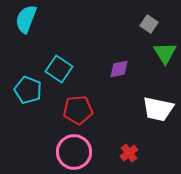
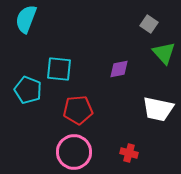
green triangle: moved 1 px left; rotated 10 degrees counterclockwise
cyan square: rotated 28 degrees counterclockwise
red cross: rotated 36 degrees counterclockwise
